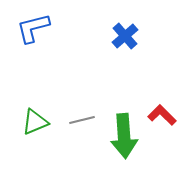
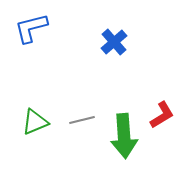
blue L-shape: moved 2 px left
blue cross: moved 11 px left, 6 px down
red L-shape: rotated 104 degrees clockwise
